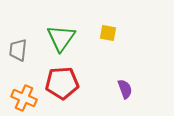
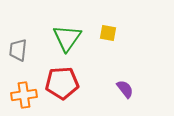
green triangle: moved 6 px right
purple semicircle: rotated 18 degrees counterclockwise
orange cross: moved 3 px up; rotated 30 degrees counterclockwise
